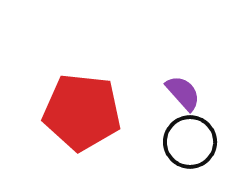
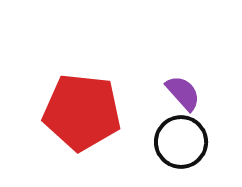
black circle: moved 9 px left
